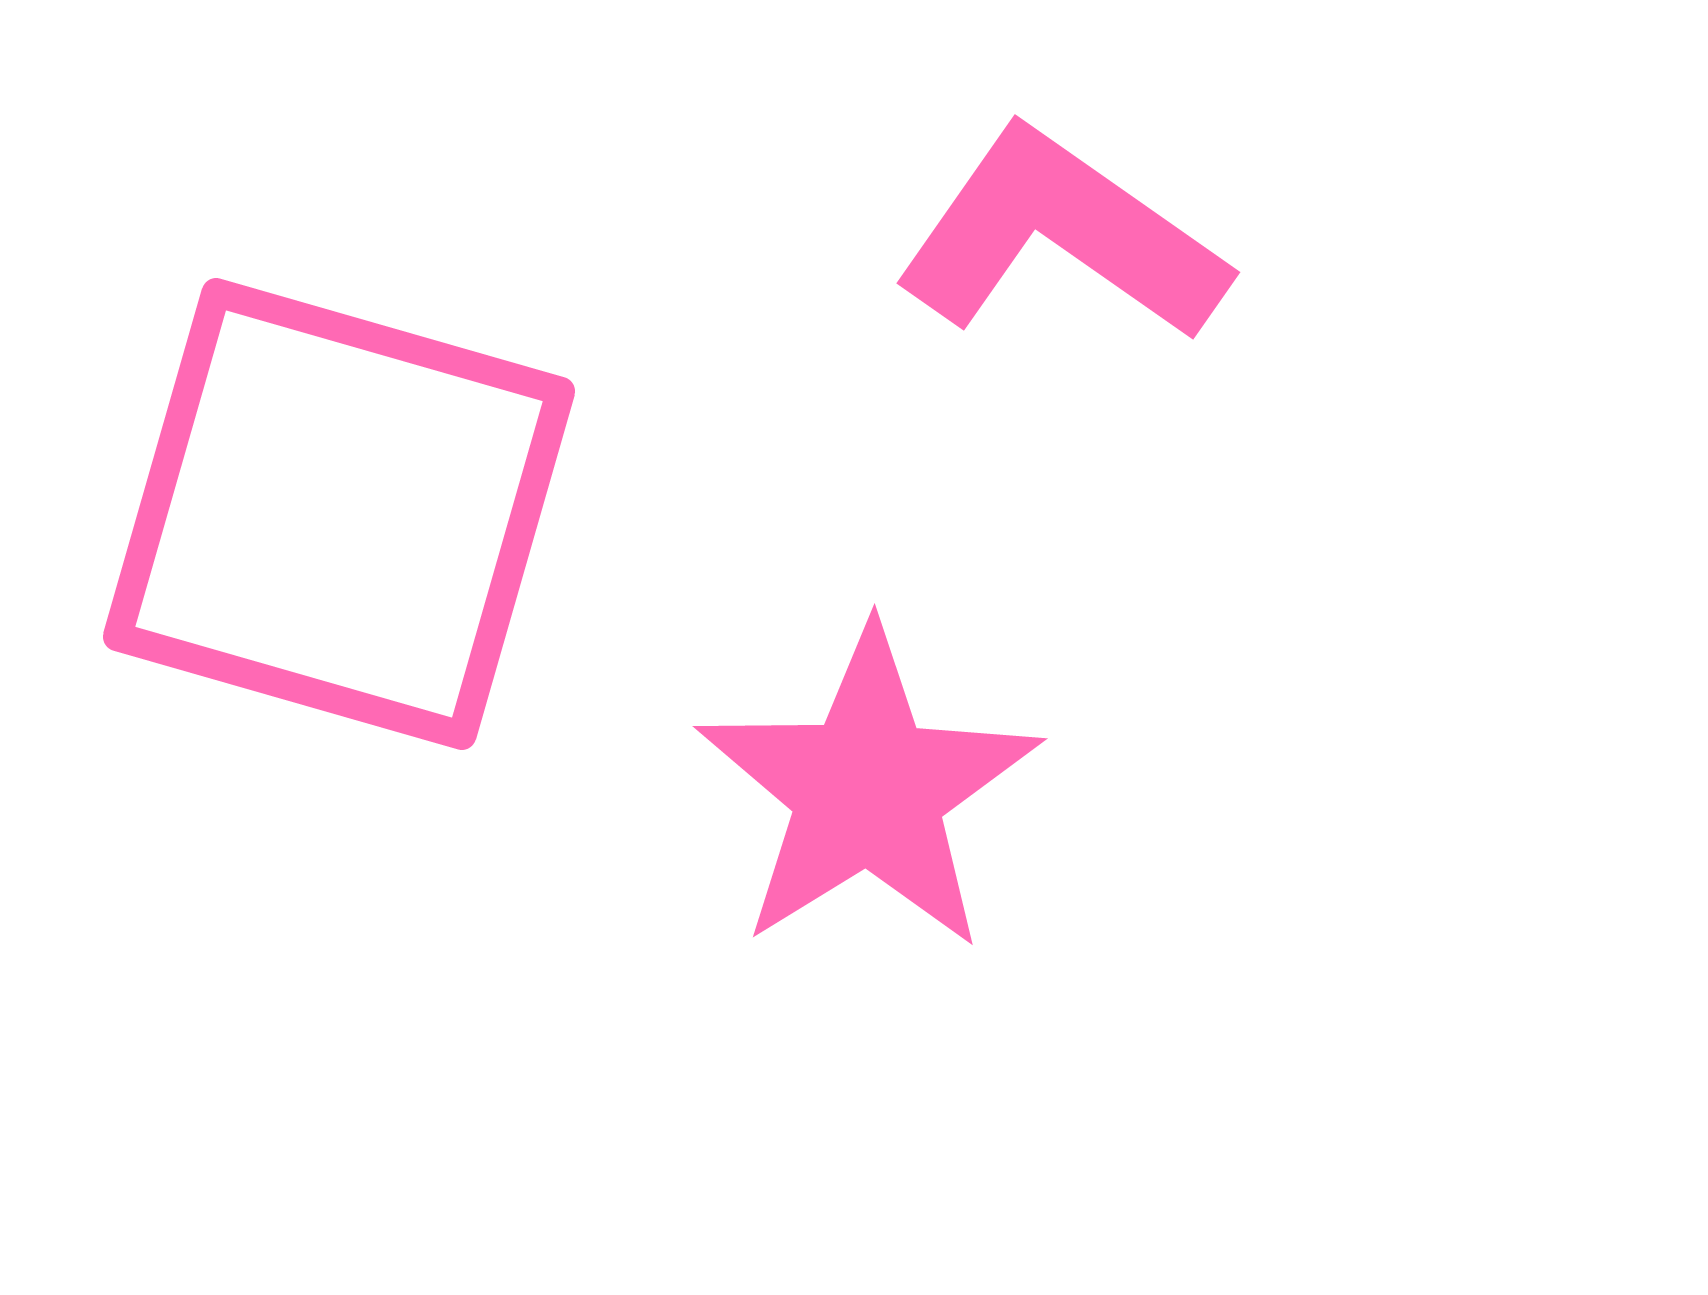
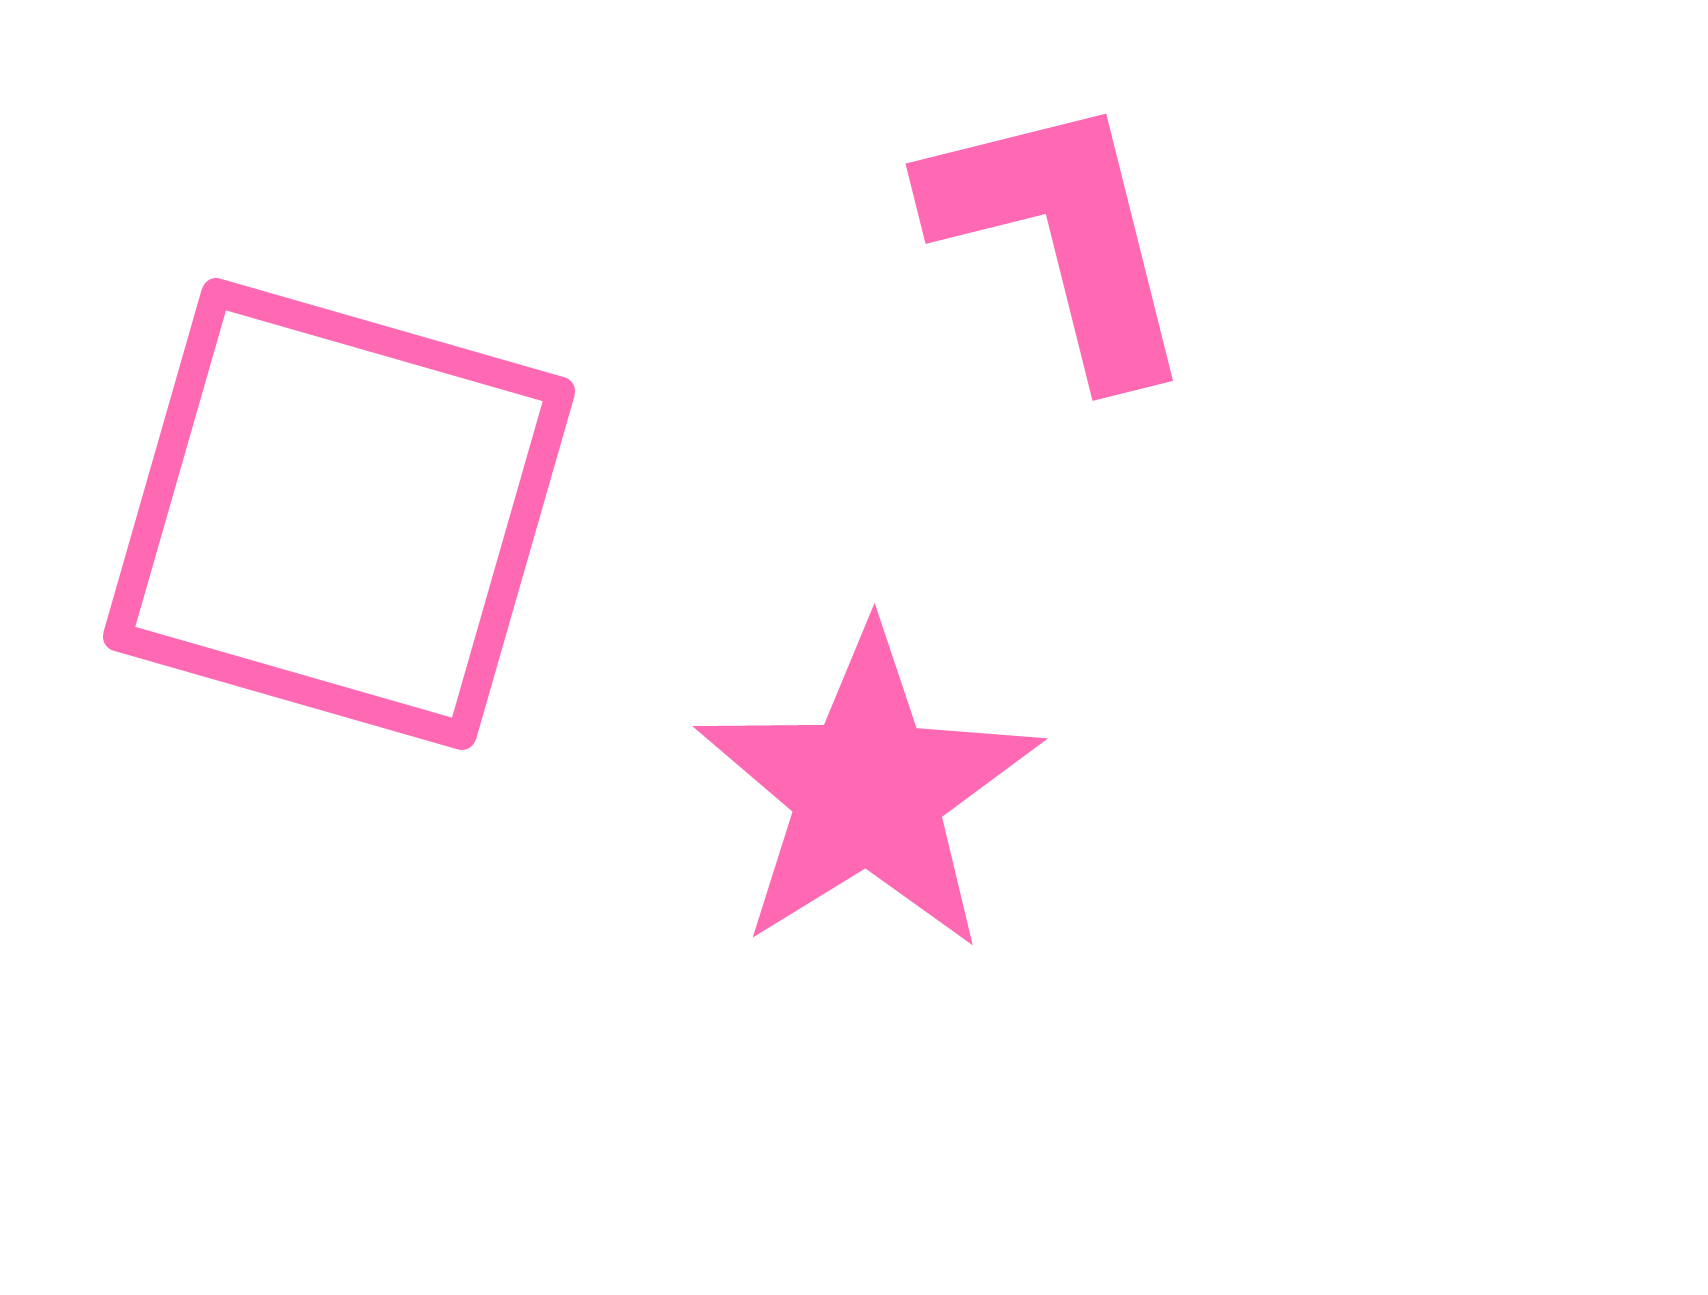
pink L-shape: rotated 41 degrees clockwise
